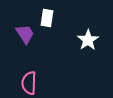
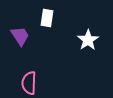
purple trapezoid: moved 5 px left, 2 px down
